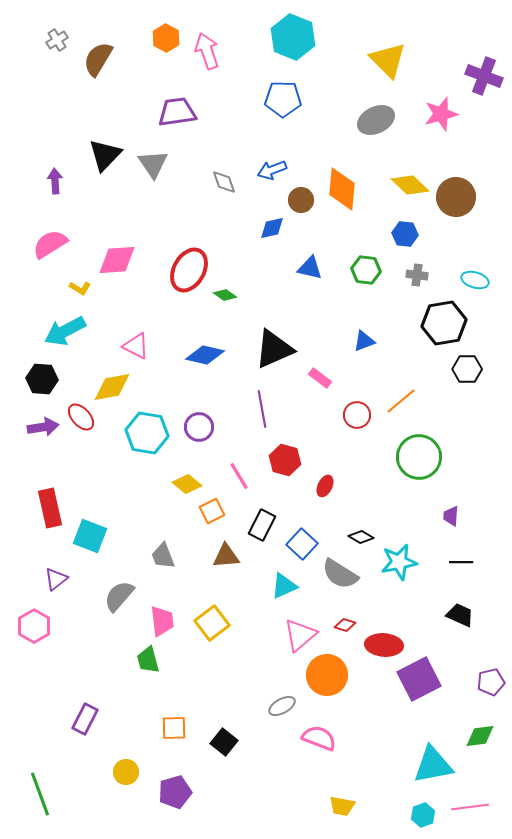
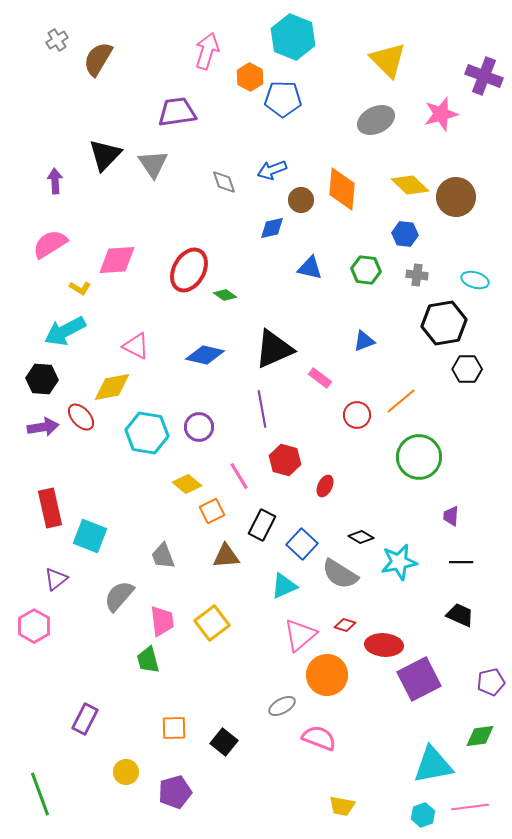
orange hexagon at (166, 38): moved 84 px right, 39 px down
pink arrow at (207, 51): rotated 36 degrees clockwise
